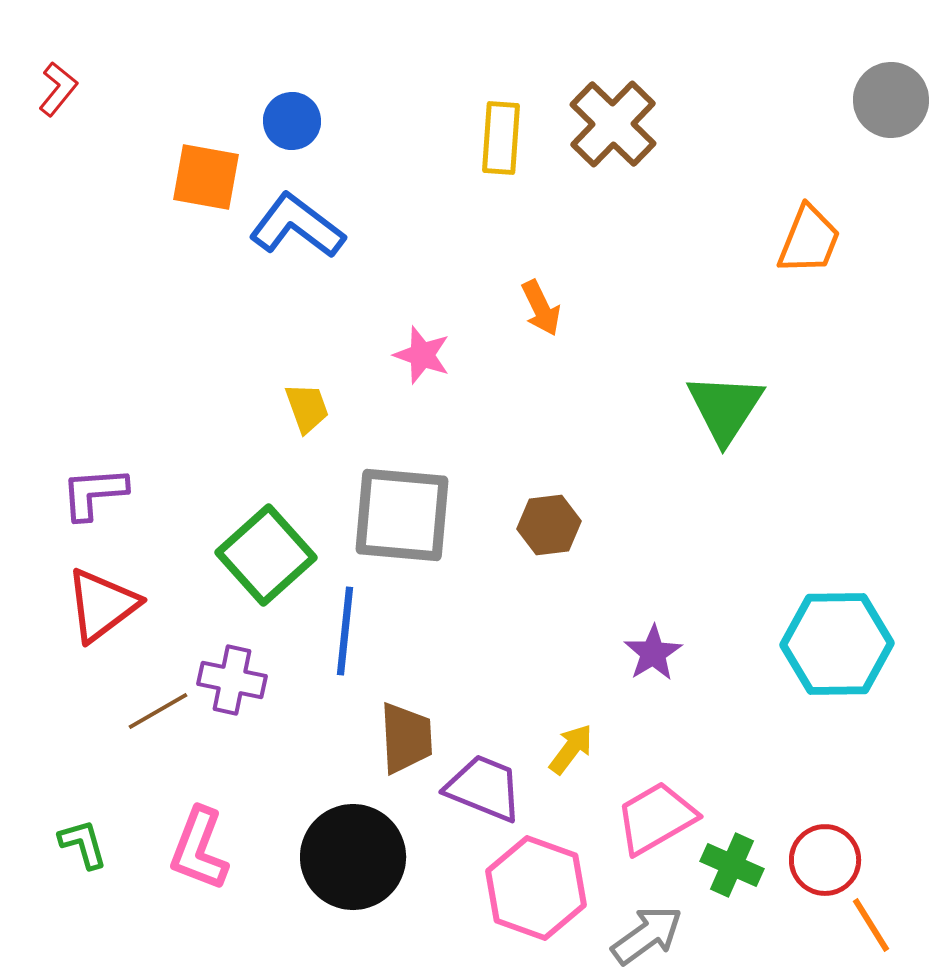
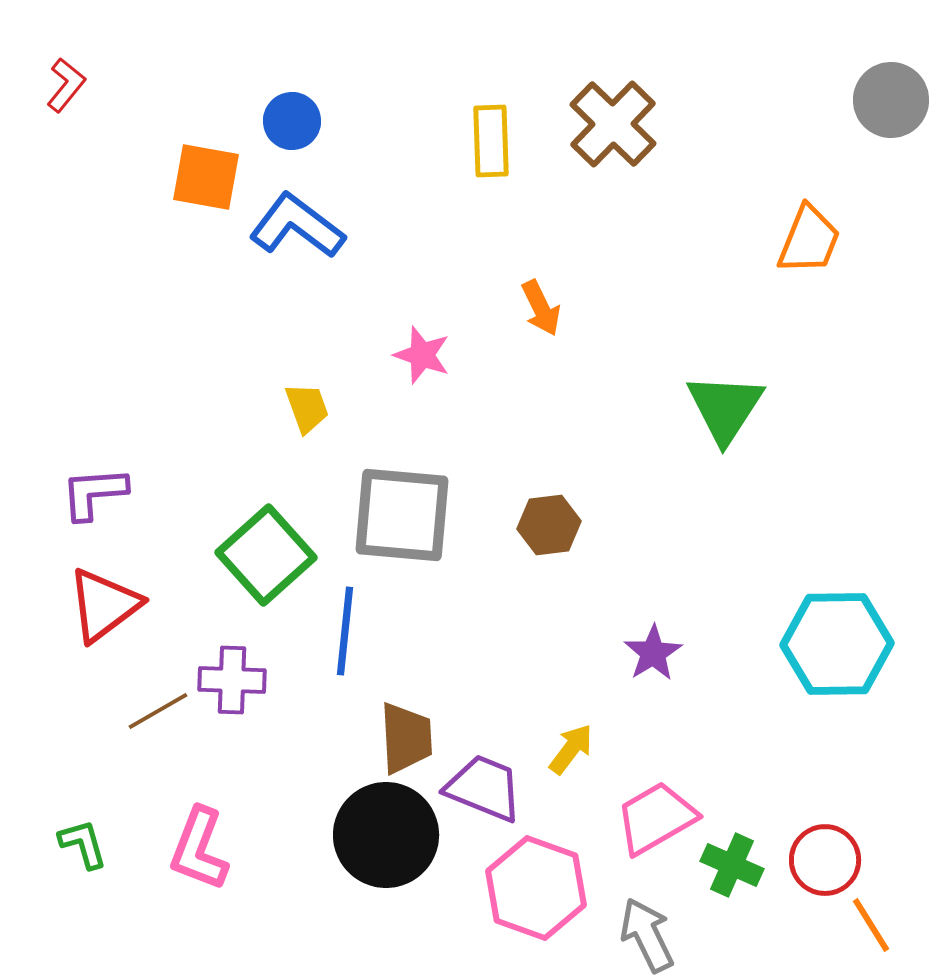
red L-shape: moved 8 px right, 4 px up
yellow rectangle: moved 10 px left, 3 px down; rotated 6 degrees counterclockwise
red triangle: moved 2 px right
purple cross: rotated 10 degrees counterclockwise
black circle: moved 33 px right, 22 px up
gray arrow: rotated 80 degrees counterclockwise
